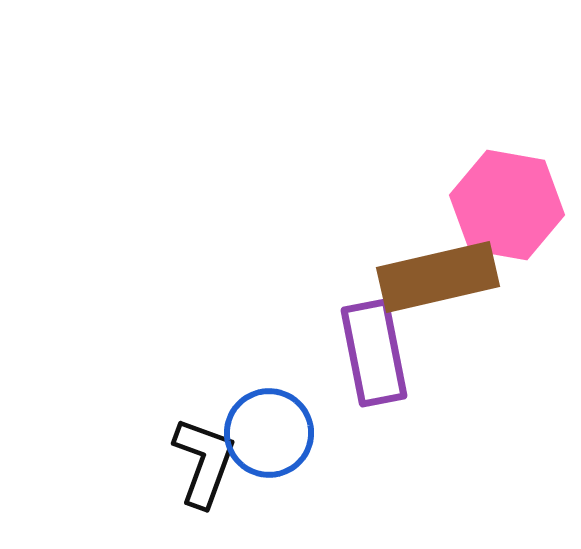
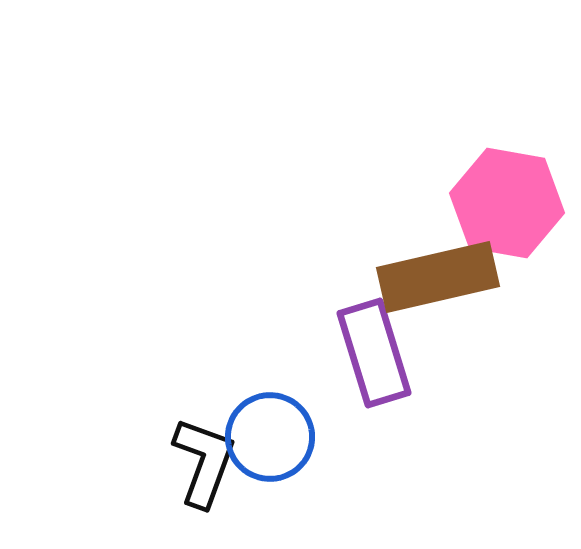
pink hexagon: moved 2 px up
purple rectangle: rotated 6 degrees counterclockwise
blue circle: moved 1 px right, 4 px down
